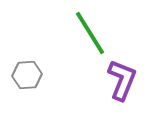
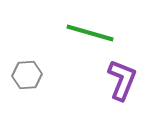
green line: rotated 42 degrees counterclockwise
